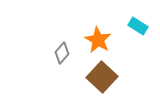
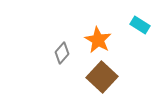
cyan rectangle: moved 2 px right, 1 px up
